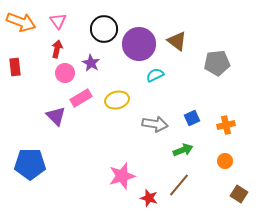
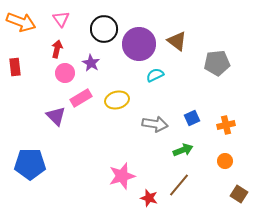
pink triangle: moved 3 px right, 2 px up
